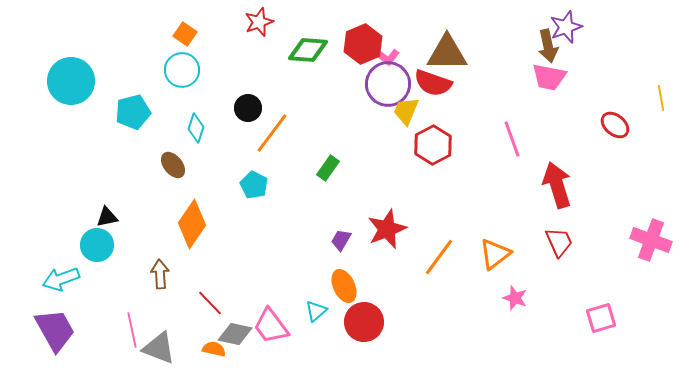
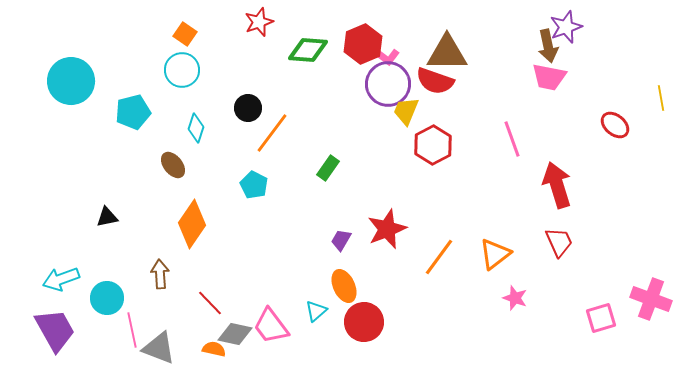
red semicircle at (433, 83): moved 2 px right, 2 px up
pink cross at (651, 240): moved 59 px down
cyan circle at (97, 245): moved 10 px right, 53 px down
